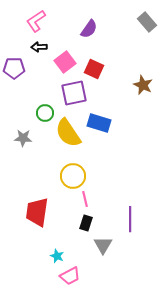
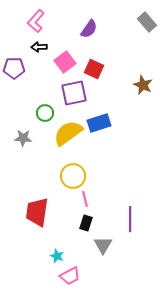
pink L-shape: rotated 15 degrees counterclockwise
blue rectangle: rotated 35 degrees counterclockwise
yellow semicircle: rotated 88 degrees clockwise
